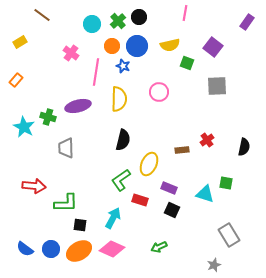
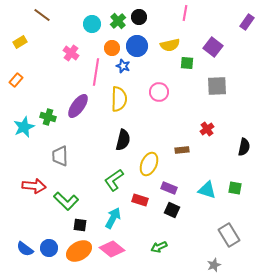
orange circle at (112, 46): moved 2 px down
green square at (187, 63): rotated 16 degrees counterclockwise
purple ellipse at (78, 106): rotated 40 degrees counterclockwise
cyan star at (24, 127): rotated 20 degrees clockwise
red cross at (207, 140): moved 11 px up
gray trapezoid at (66, 148): moved 6 px left, 8 px down
green L-shape at (121, 180): moved 7 px left
green square at (226, 183): moved 9 px right, 5 px down
cyan triangle at (205, 194): moved 2 px right, 4 px up
green L-shape at (66, 203): moved 2 px up; rotated 45 degrees clockwise
blue circle at (51, 249): moved 2 px left, 1 px up
pink diamond at (112, 249): rotated 15 degrees clockwise
